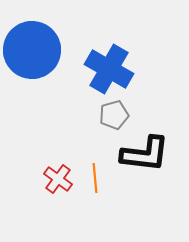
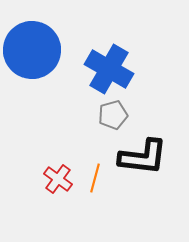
gray pentagon: moved 1 px left
black L-shape: moved 2 px left, 3 px down
orange line: rotated 20 degrees clockwise
